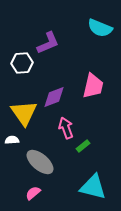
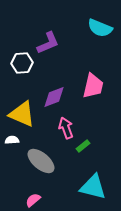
yellow triangle: moved 2 px left, 1 px down; rotated 32 degrees counterclockwise
gray ellipse: moved 1 px right, 1 px up
pink semicircle: moved 7 px down
